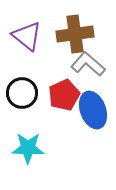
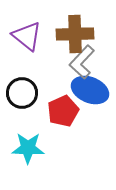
brown cross: rotated 6 degrees clockwise
gray L-shape: moved 6 px left, 2 px up; rotated 88 degrees counterclockwise
red pentagon: moved 1 px left, 16 px down
blue ellipse: moved 3 px left, 20 px up; rotated 48 degrees counterclockwise
